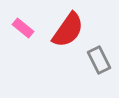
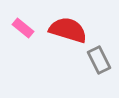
red semicircle: rotated 108 degrees counterclockwise
